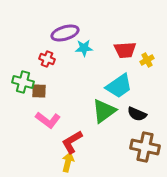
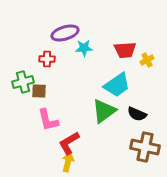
red cross: rotated 21 degrees counterclockwise
green cross: rotated 30 degrees counterclockwise
cyan trapezoid: moved 2 px left, 1 px up
pink L-shape: rotated 40 degrees clockwise
red L-shape: moved 3 px left, 1 px down
